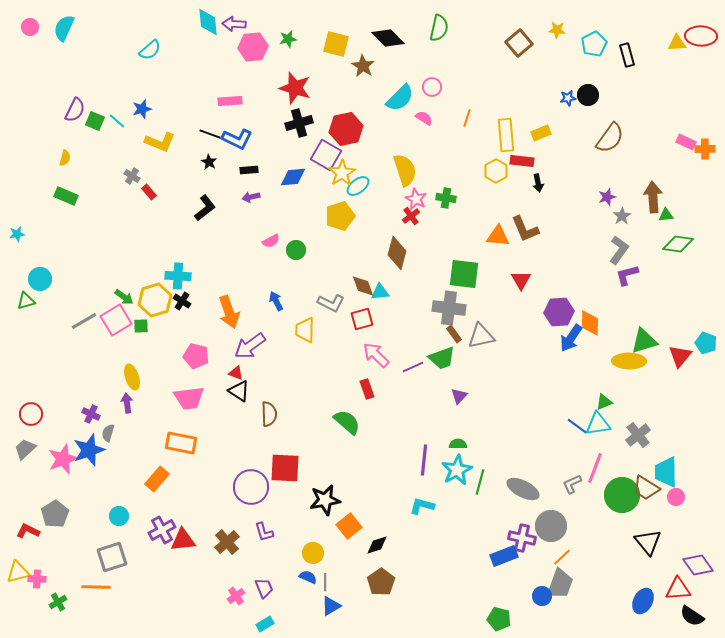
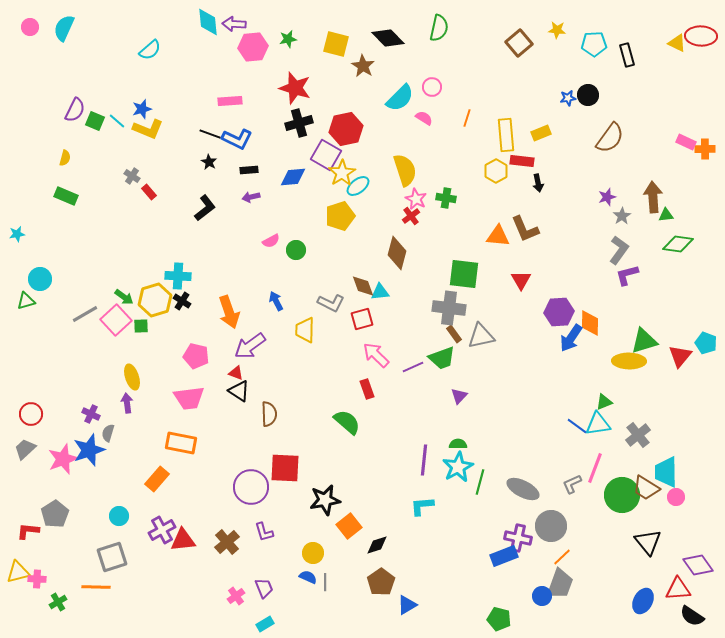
yellow triangle at (677, 43): rotated 30 degrees clockwise
cyan pentagon at (594, 44): rotated 25 degrees clockwise
yellow L-shape at (160, 142): moved 12 px left, 13 px up
pink square at (116, 320): rotated 12 degrees counterclockwise
gray line at (84, 321): moved 1 px right, 7 px up
cyan star at (457, 470): moved 1 px right, 3 px up
cyan L-shape at (422, 506): rotated 20 degrees counterclockwise
red L-shape at (28, 531): rotated 20 degrees counterclockwise
purple cross at (522, 538): moved 4 px left
blue triangle at (331, 606): moved 76 px right, 1 px up
